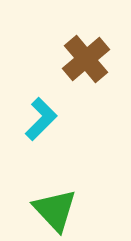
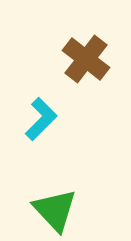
brown cross: rotated 12 degrees counterclockwise
